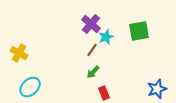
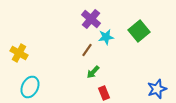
purple cross: moved 5 px up
green square: rotated 30 degrees counterclockwise
cyan star: rotated 14 degrees clockwise
brown line: moved 5 px left
cyan ellipse: rotated 20 degrees counterclockwise
